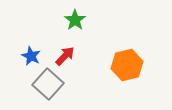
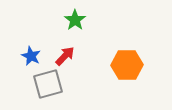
orange hexagon: rotated 12 degrees clockwise
gray square: rotated 32 degrees clockwise
